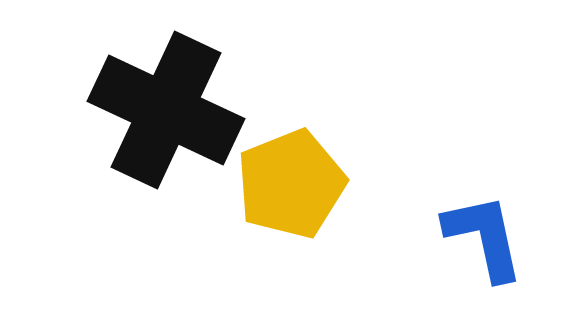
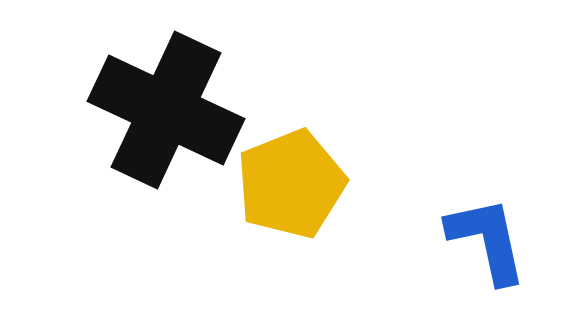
blue L-shape: moved 3 px right, 3 px down
